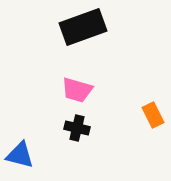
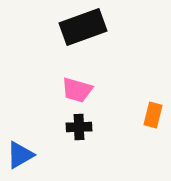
orange rectangle: rotated 40 degrees clockwise
black cross: moved 2 px right, 1 px up; rotated 15 degrees counterclockwise
blue triangle: rotated 44 degrees counterclockwise
